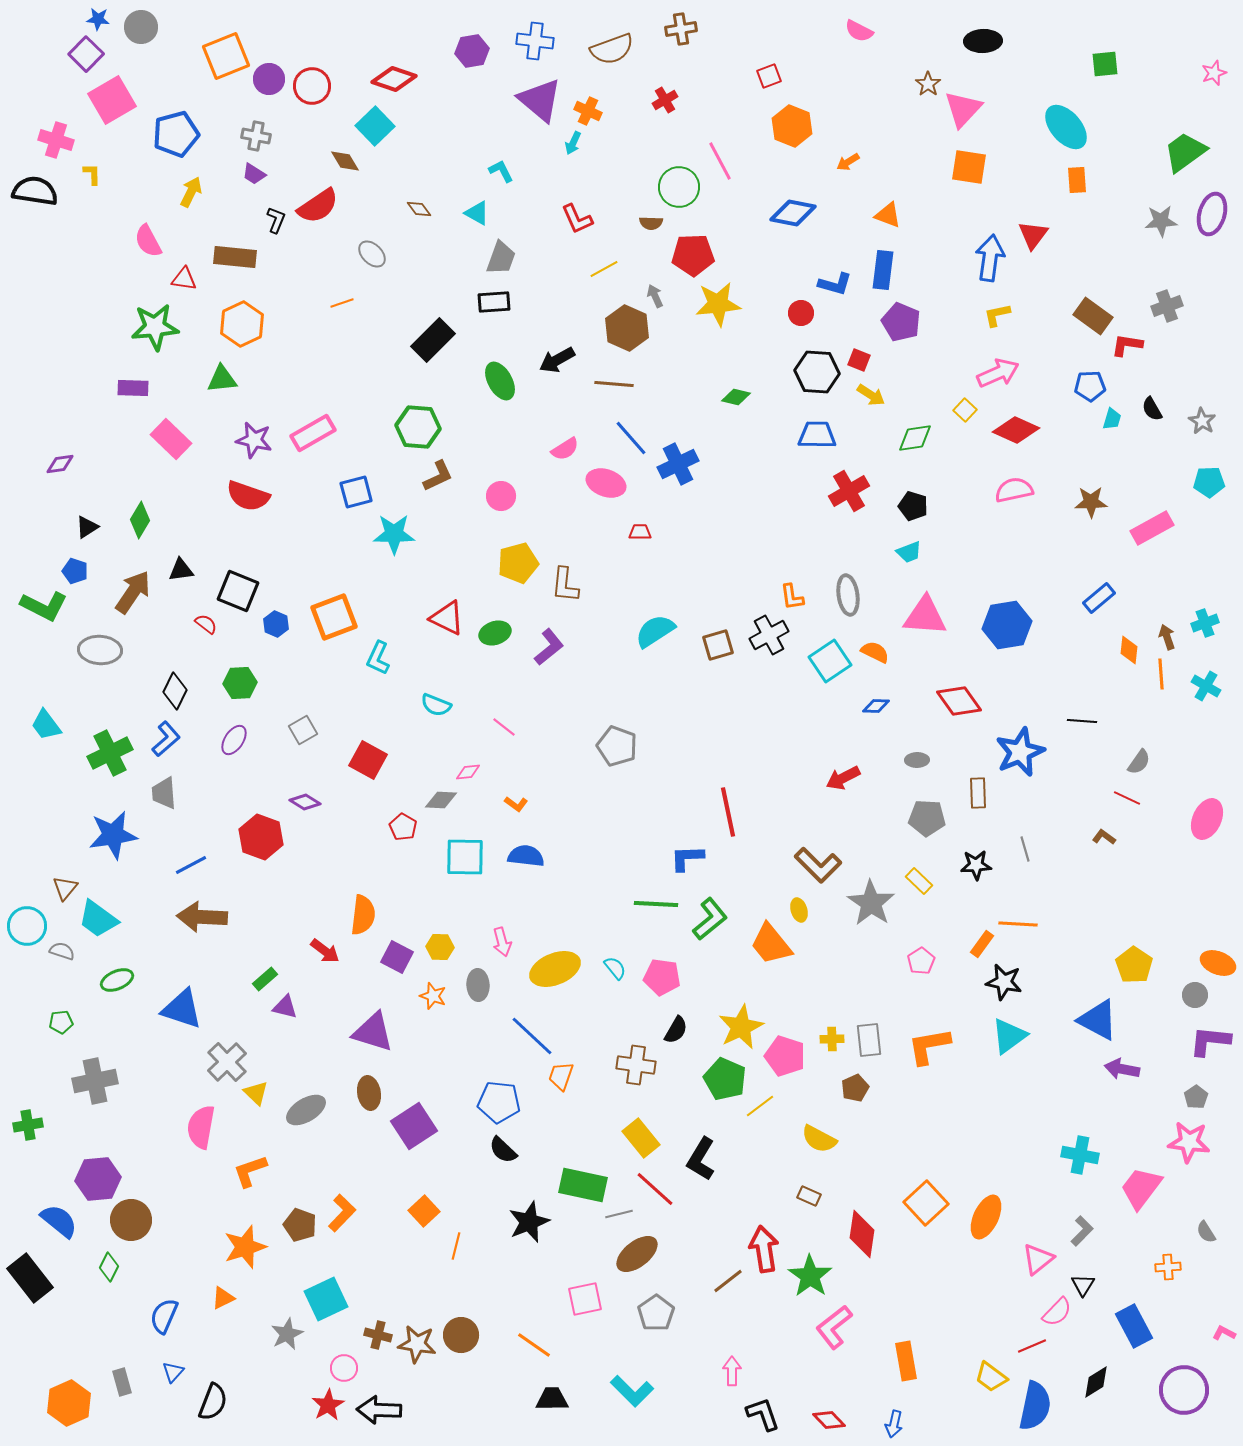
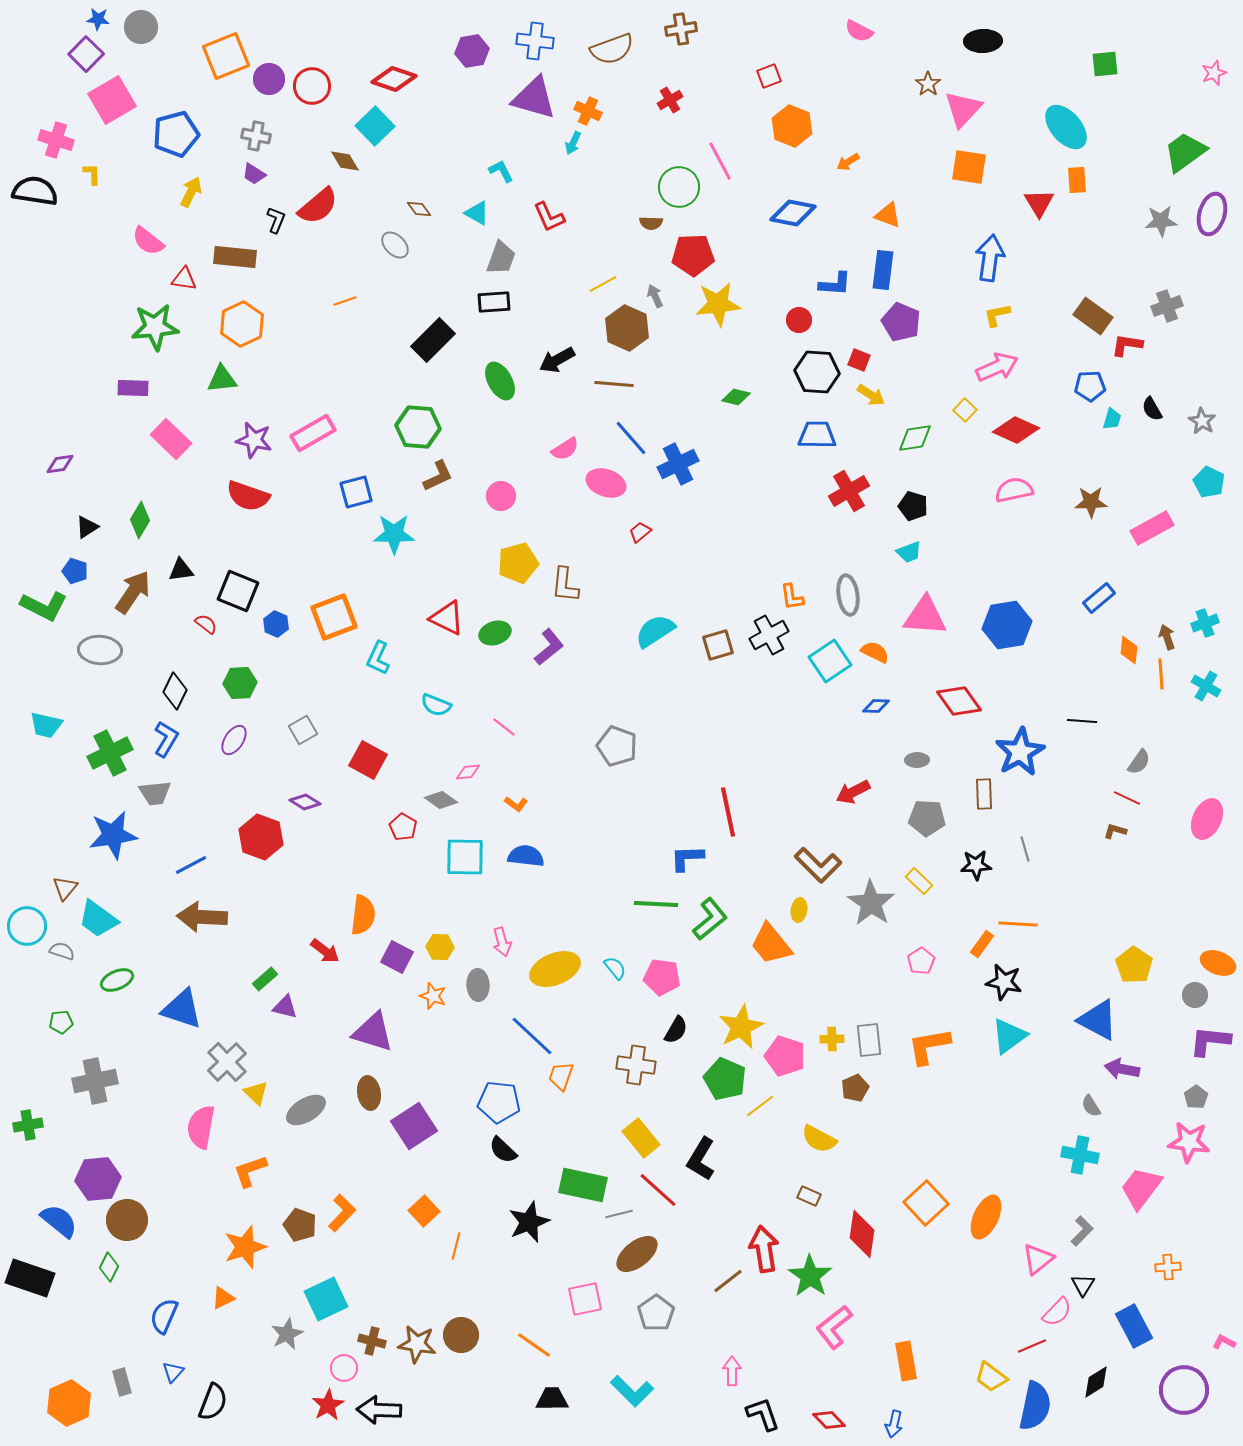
purple triangle at (540, 100): moved 6 px left, 2 px up; rotated 24 degrees counterclockwise
red cross at (665, 100): moved 5 px right
red semicircle at (318, 206): rotated 6 degrees counterclockwise
red L-shape at (577, 219): moved 28 px left, 2 px up
red triangle at (1033, 235): moved 6 px right, 32 px up; rotated 8 degrees counterclockwise
pink semicircle at (148, 241): rotated 24 degrees counterclockwise
gray ellipse at (372, 254): moved 23 px right, 9 px up
yellow line at (604, 269): moved 1 px left, 15 px down
blue L-shape at (835, 284): rotated 12 degrees counterclockwise
orange line at (342, 303): moved 3 px right, 2 px up
red circle at (801, 313): moved 2 px left, 7 px down
pink arrow at (998, 373): moved 1 px left, 6 px up
cyan pentagon at (1209, 482): rotated 28 degrees clockwise
red trapezoid at (640, 532): rotated 40 degrees counterclockwise
cyan trapezoid at (46, 725): rotated 40 degrees counterclockwise
blue L-shape at (166, 739): rotated 18 degrees counterclockwise
blue star at (1020, 752): rotated 6 degrees counterclockwise
red arrow at (843, 778): moved 10 px right, 14 px down
gray trapezoid at (164, 793): moved 9 px left; rotated 92 degrees counterclockwise
brown rectangle at (978, 793): moved 6 px right, 1 px down
gray diamond at (441, 800): rotated 32 degrees clockwise
brown L-shape at (1104, 837): moved 11 px right, 6 px up; rotated 20 degrees counterclockwise
yellow ellipse at (799, 910): rotated 25 degrees clockwise
red line at (655, 1189): moved 3 px right, 1 px down
brown circle at (131, 1220): moved 4 px left
gray semicircle at (1206, 1232): moved 115 px left, 126 px up
black rectangle at (30, 1278): rotated 33 degrees counterclockwise
pink L-shape at (1224, 1333): moved 9 px down
brown cross at (378, 1335): moved 6 px left, 6 px down
